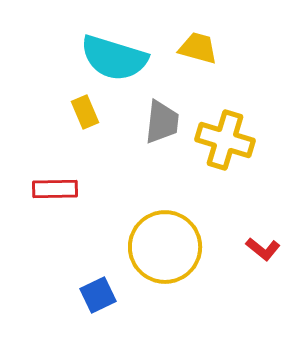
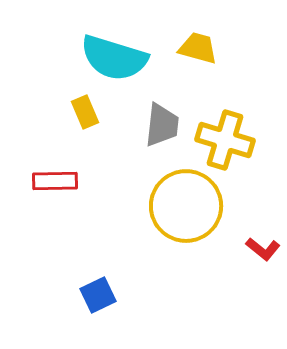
gray trapezoid: moved 3 px down
red rectangle: moved 8 px up
yellow circle: moved 21 px right, 41 px up
